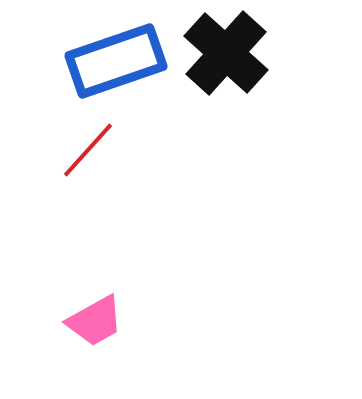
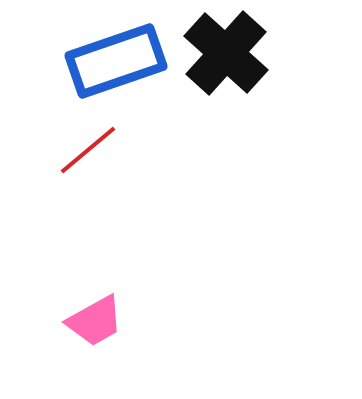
red line: rotated 8 degrees clockwise
